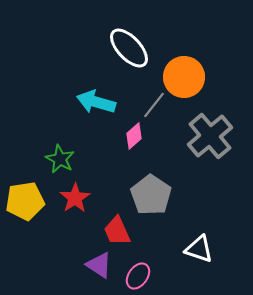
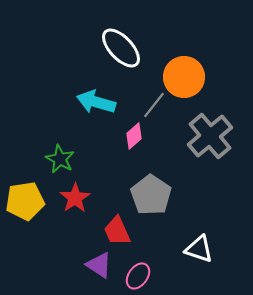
white ellipse: moved 8 px left
